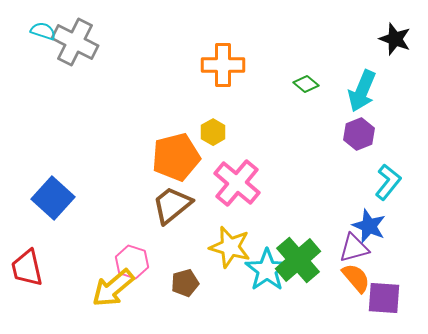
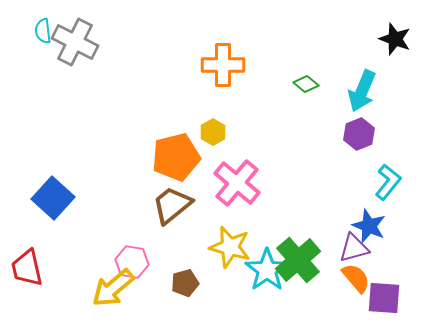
cyan semicircle: rotated 115 degrees counterclockwise
pink hexagon: rotated 8 degrees counterclockwise
